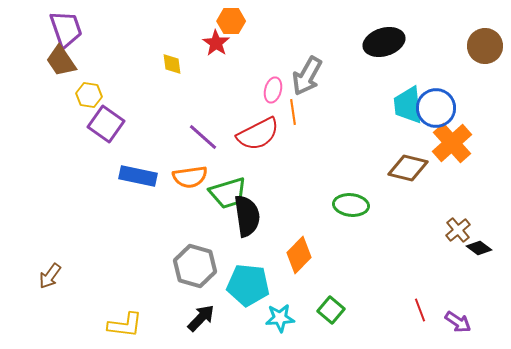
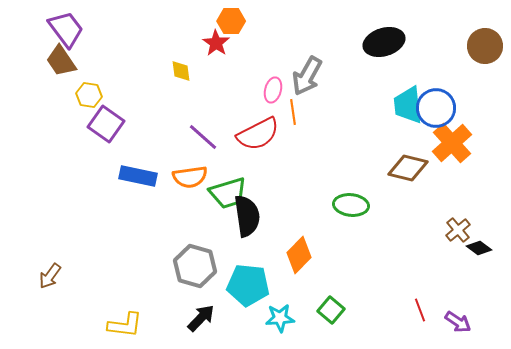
purple trapezoid: rotated 18 degrees counterclockwise
yellow diamond: moved 9 px right, 7 px down
